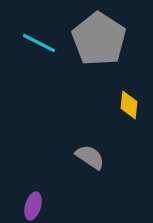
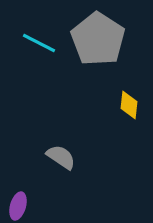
gray pentagon: moved 1 px left
gray semicircle: moved 29 px left
purple ellipse: moved 15 px left
